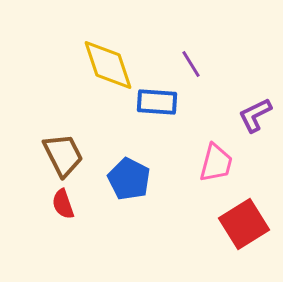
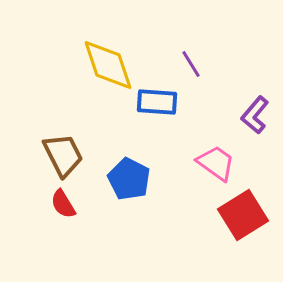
purple L-shape: rotated 24 degrees counterclockwise
pink trapezoid: rotated 69 degrees counterclockwise
red semicircle: rotated 12 degrees counterclockwise
red square: moved 1 px left, 9 px up
